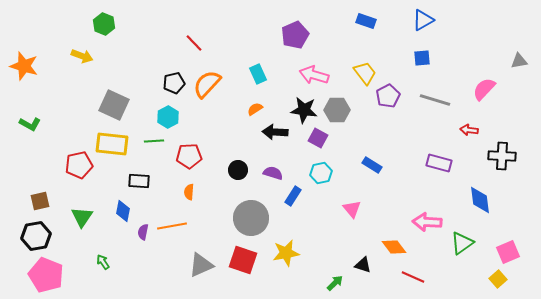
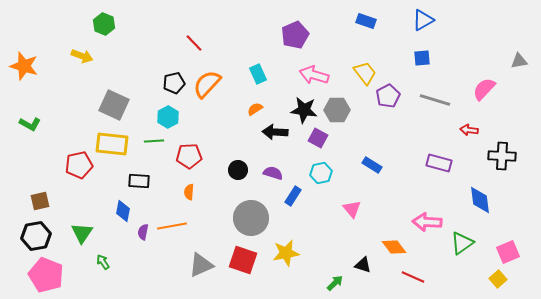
green triangle at (82, 217): moved 16 px down
